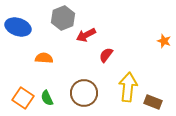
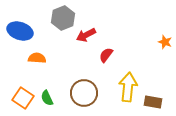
blue ellipse: moved 2 px right, 4 px down
orange star: moved 1 px right, 1 px down
orange semicircle: moved 7 px left
brown rectangle: rotated 12 degrees counterclockwise
